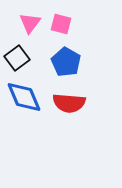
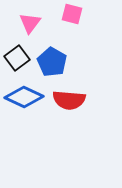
pink square: moved 11 px right, 10 px up
blue pentagon: moved 14 px left
blue diamond: rotated 42 degrees counterclockwise
red semicircle: moved 3 px up
